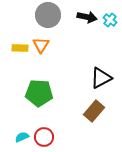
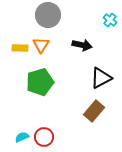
black arrow: moved 5 px left, 28 px down
green pentagon: moved 1 px right, 11 px up; rotated 20 degrees counterclockwise
